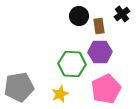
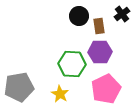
yellow star: rotated 18 degrees counterclockwise
